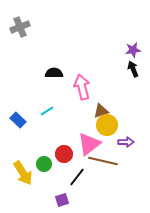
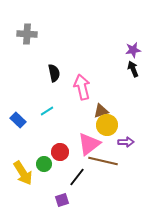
gray cross: moved 7 px right, 7 px down; rotated 24 degrees clockwise
black semicircle: rotated 78 degrees clockwise
red circle: moved 4 px left, 2 px up
